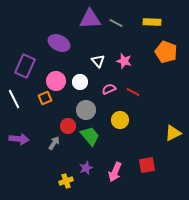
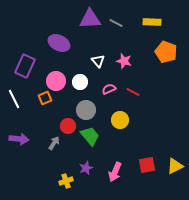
yellow triangle: moved 2 px right, 33 px down
